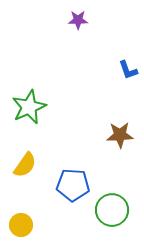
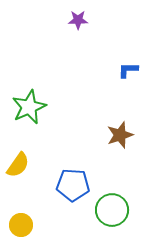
blue L-shape: rotated 110 degrees clockwise
brown star: rotated 16 degrees counterclockwise
yellow semicircle: moved 7 px left
